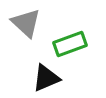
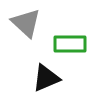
green rectangle: rotated 20 degrees clockwise
